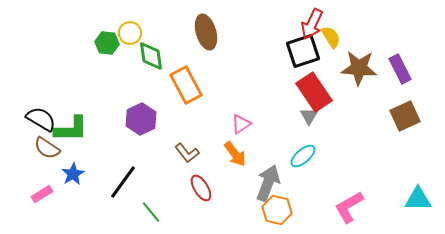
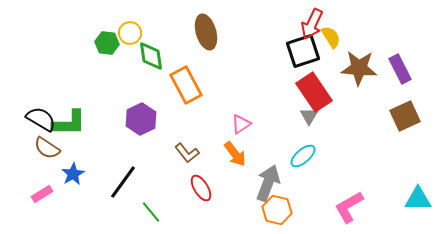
green L-shape: moved 2 px left, 6 px up
